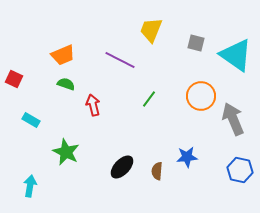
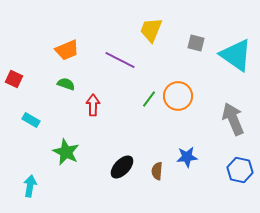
orange trapezoid: moved 4 px right, 5 px up
orange circle: moved 23 px left
red arrow: rotated 15 degrees clockwise
